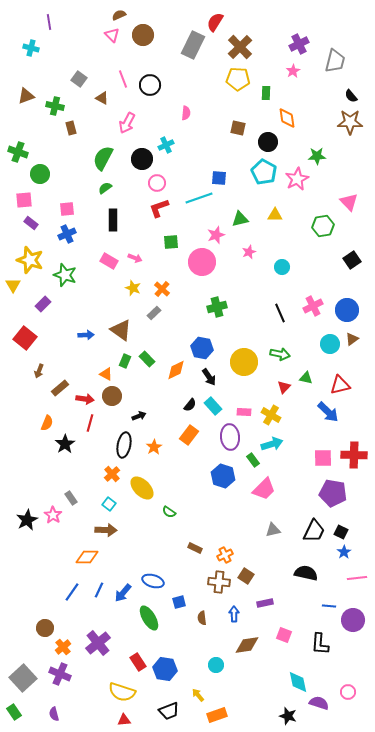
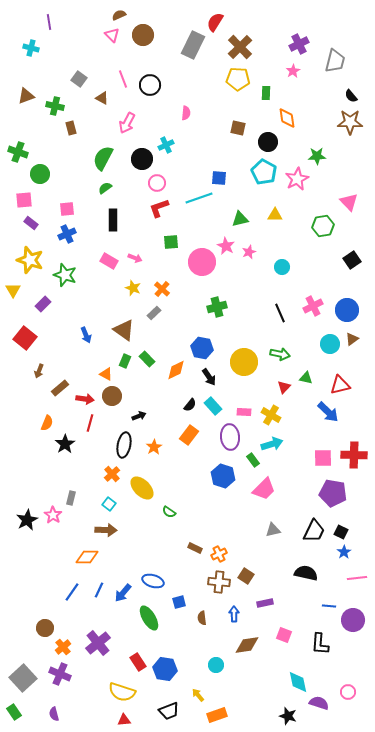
pink star at (216, 235): moved 10 px right, 11 px down; rotated 24 degrees counterclockwise
yellow triangle at (13, 285): moved 5 px down
brown triangle at (121, 330): moved 3 px right
blue arrow at (86, 335): rotated 70 degrees clockwise
gray rectangle at (71, 498): rotated 48 degrees clockwise
orange cross at (225, 555): moved 6 px left, 1 px up
